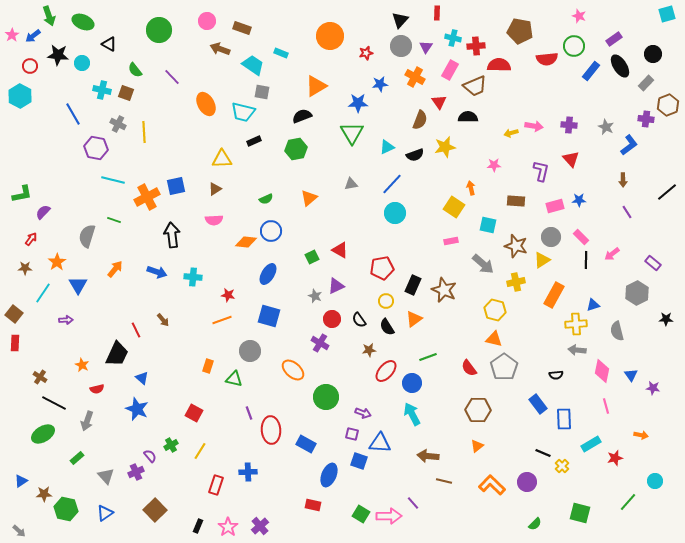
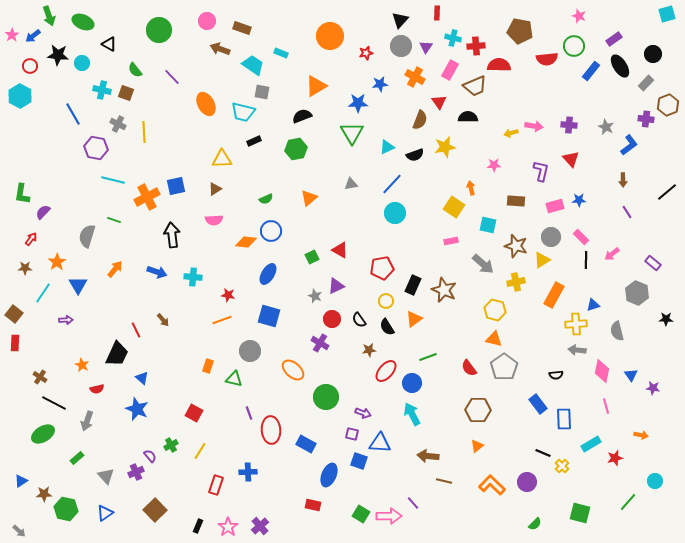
green L-shape at (22, 194): rotated 110 degrees clockwise
gray hexagon at (637, 293): rotated 10 degrees counterclockwise
